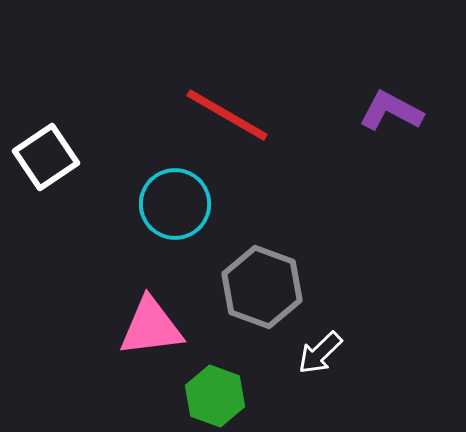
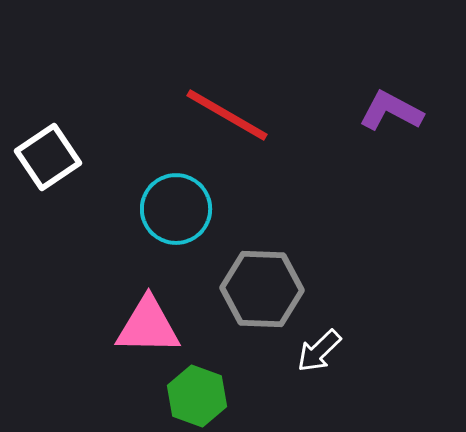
white square: moved 2 px right
cyan circle: moved 1 px right, 5 px down
gray hexagon: moved 2 px down; rotated 18 degrees counterclockwise
pink triangle: moved 3 px left, 1 px up; rotated 8 degrees clockwise
white arrow: moved 1 px left, 2 px up
green hexagon: moved 18 px left
